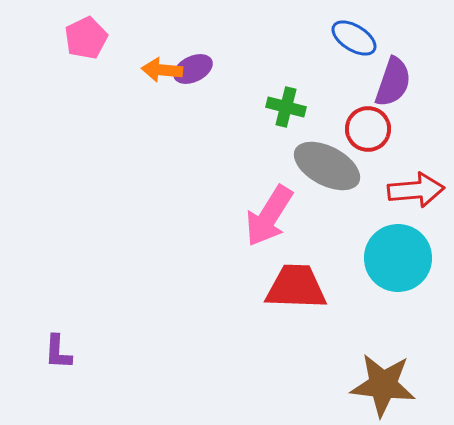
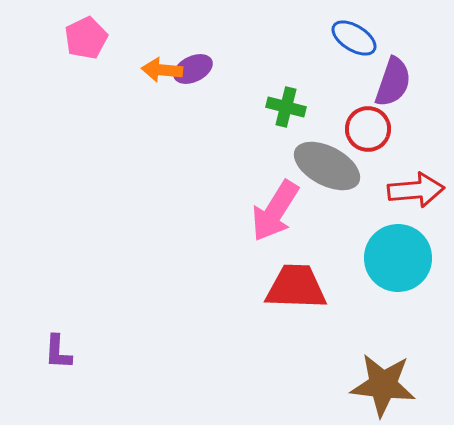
pink arrow: moved 6 px right, 5 px up
